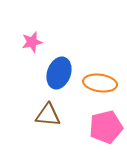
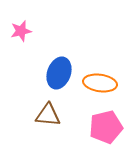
pink star: moved 11 px left, 11 px up
